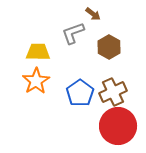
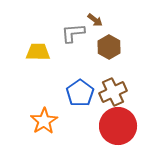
brown arrow: moved 2 px right, 6 px down
gray L-shape: rotated 15 degrees clockwise
orange star: moved 8 px right, 40 px down
